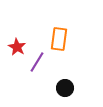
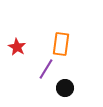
orange rectangle: moved 2 px right, 5 px down
purple line: moved 9 px right, 7 px down
